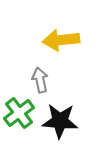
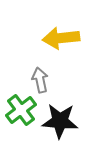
yellow arrow: moved 2 px up
green cross: moved 2 px right, 3 px up
